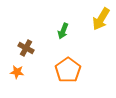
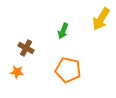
orange pentagon: rotated 25 degrees counterclockwise
